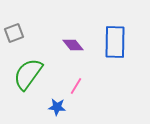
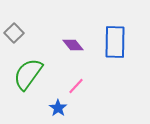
gray square: rotated 24 degrees counterclockwise
pink line: rotated 12 degrees clockwise
blue star: moved 1 px right, 1 px down; rotated 30 degrees clockwise
